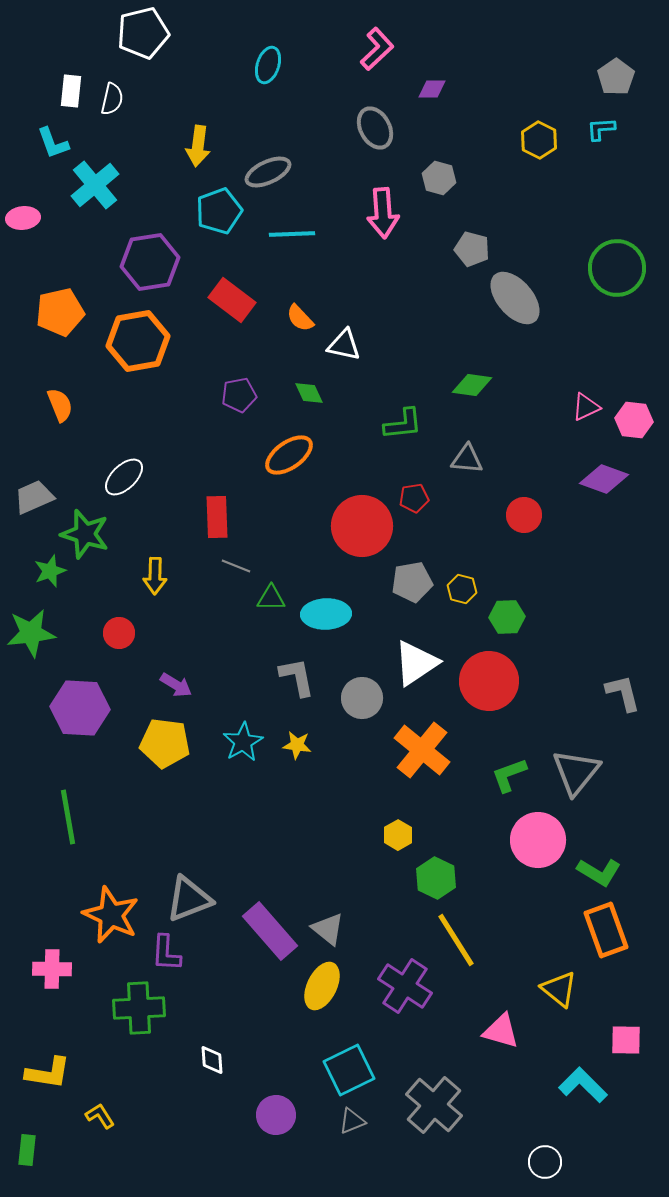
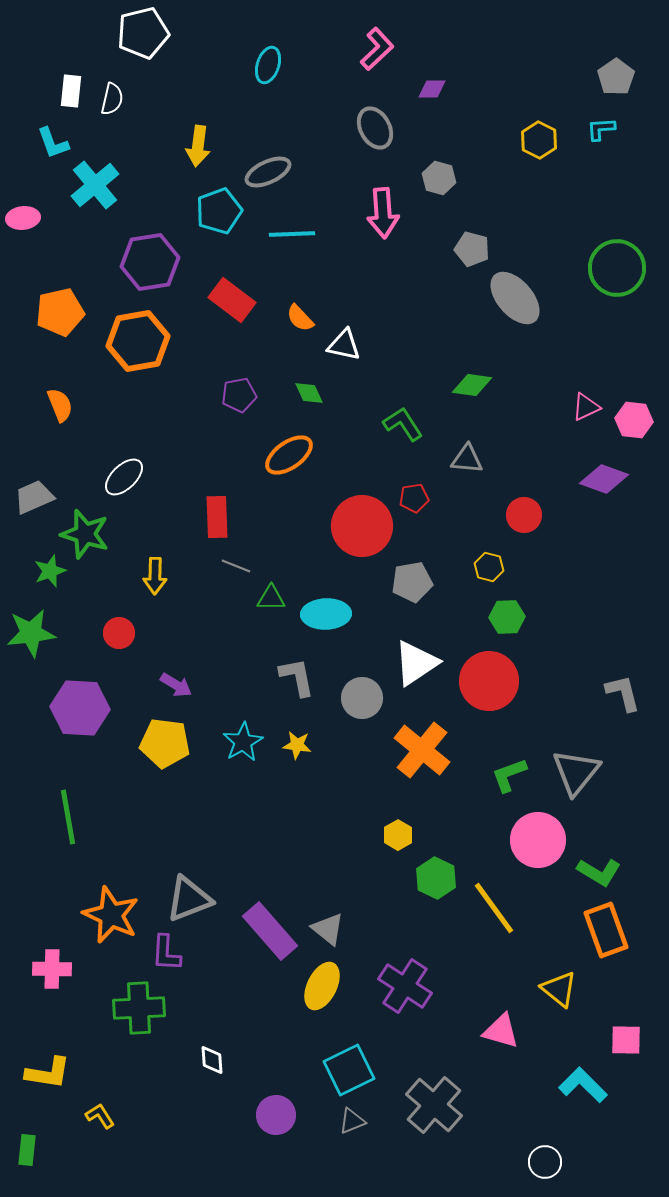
green L-shape at (403, 424): rotated 117 degrees counterclockwise
yellow hexagon at (462, 589): moved 27 px right, 22 px up
yellow line at (456, 940): moved 38 px right, 32 px up; rotated 4 degrees counterclockwise
